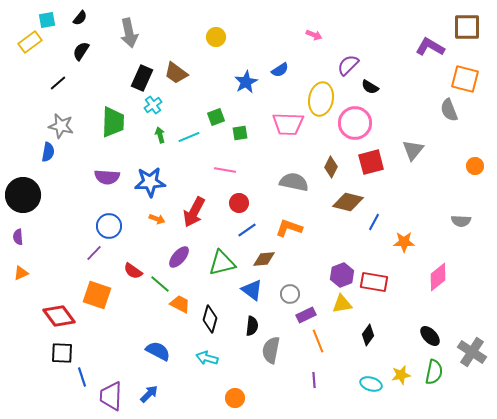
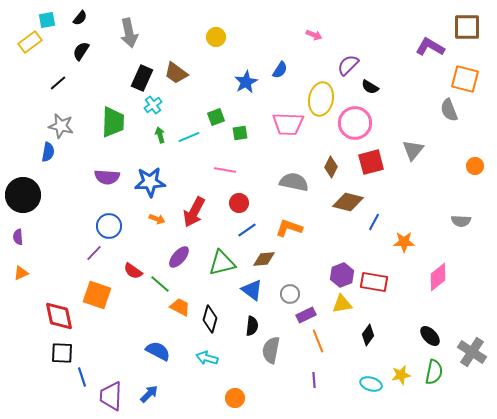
blue semicircle at (280, 70): rotated 24 degrees counterclockwise
orange trapezoid at (180, 304): moved 3 px down
red diamond at (59, 316): rotated 24 degrees clockwise
